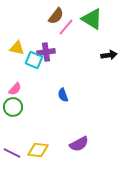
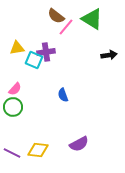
brown semicircle: rotated 90 degrees clockwise
yellow triangle: rotated 21 degrees counterclockwise
